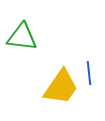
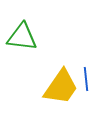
blue line: moved 3 px left, 6 px down
